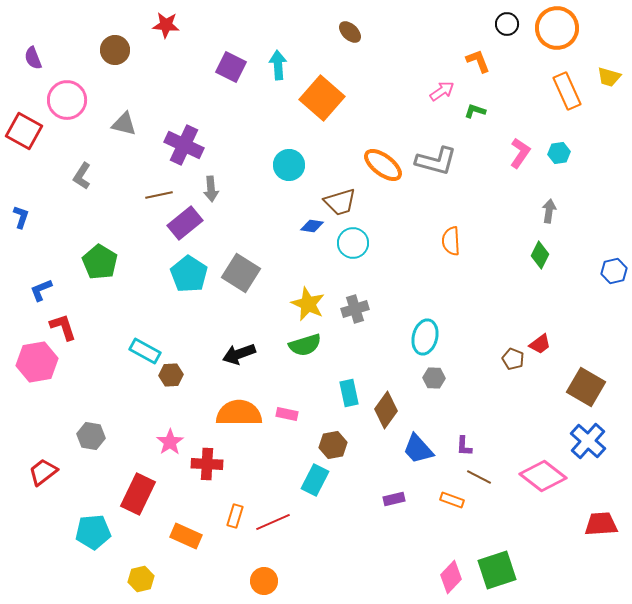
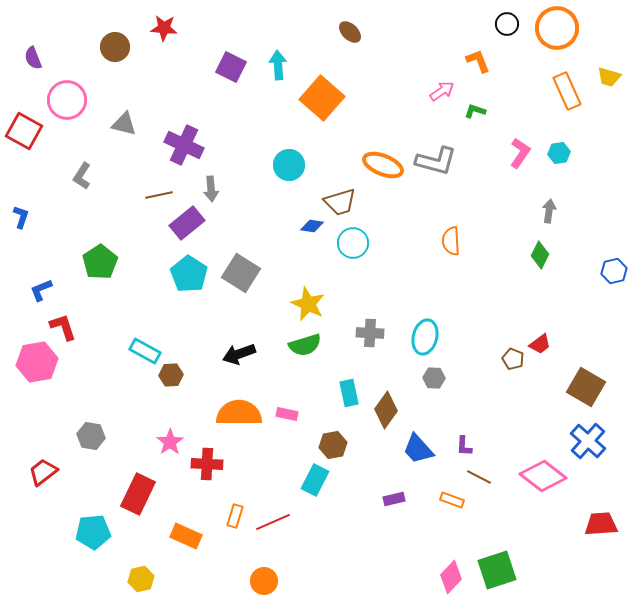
red star at (166, 25): moved 2 px left, 3 px down
brown circle at (115, 50): moved 3 px up
orange ellipse at (383, 165): rotated 15 degrees counterclockwise
purple rectangle at (185, 223): moved 2 px right
green pentagon at (100, 262): rotated 8 degrees clockwise
gray cross at (355, 309): moved 15 px right, 24 px down; rotated 20 degrees clockwise
